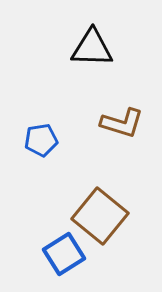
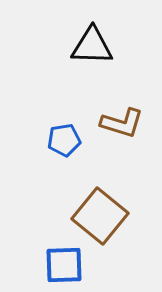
black triangle: moved 2 px up
blue pentagon: moved 23 px right
blue square: moved 11 px down; rotated 30 degrees clockwise
